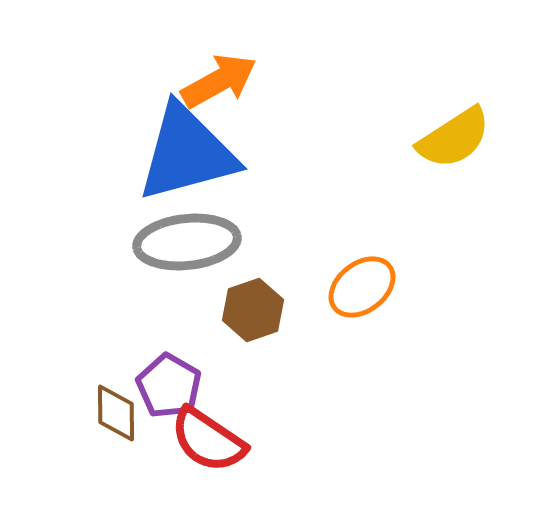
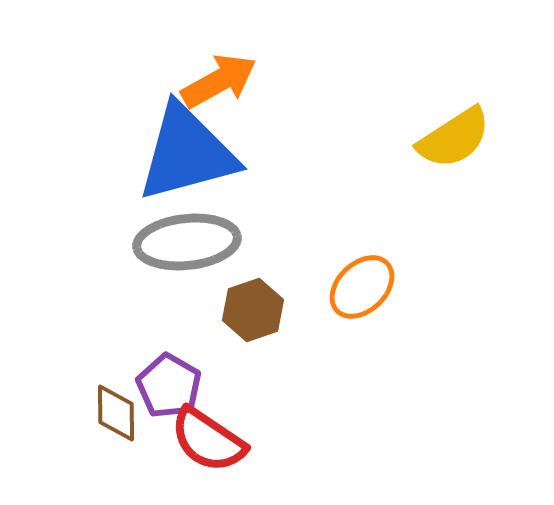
orange ellipse: rotated 6 degrees counterclockwise
